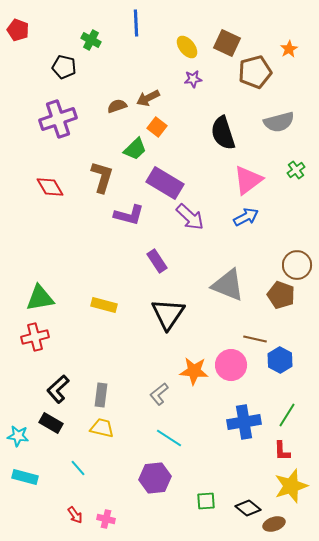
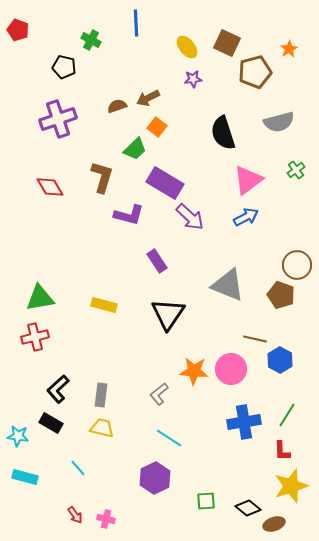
pink circle at (231, 365): moved 4 px down
purple hexagon at (155, 478): rotated 20 degrees counterclockwise
